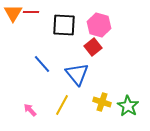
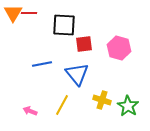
red line: moved 2 px left, 1 px down
pink hexagon: moved 20 px right, 23 px down
red square: moved 9 px left, 3 px up; rotated 30 degrees clockwise
blue line: rotated 60 degrees counterclockwise
yellow cross: moved 2 px up
pink arrow: moved 1 px down; rotated 24 degrees counterclockwise
